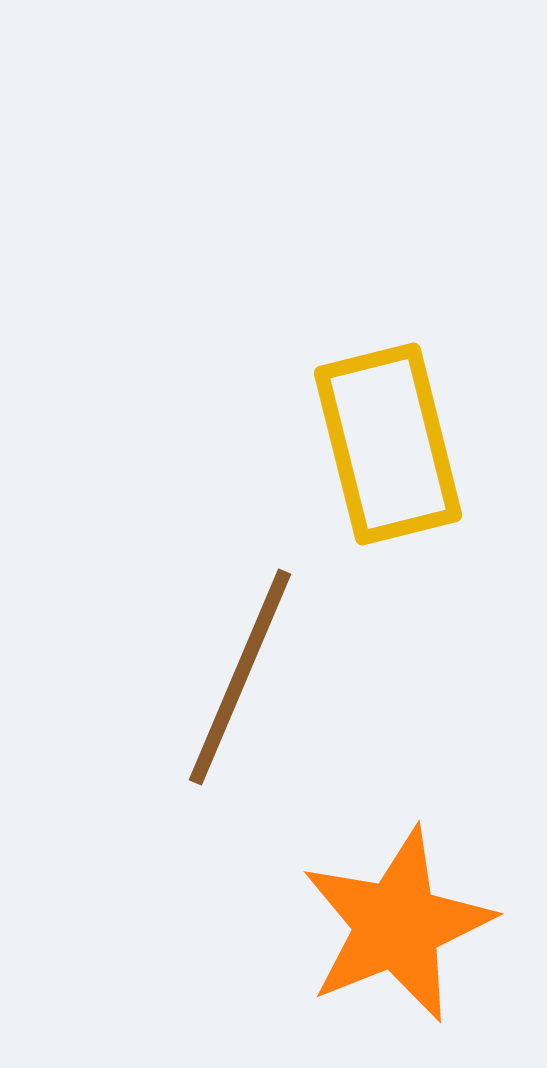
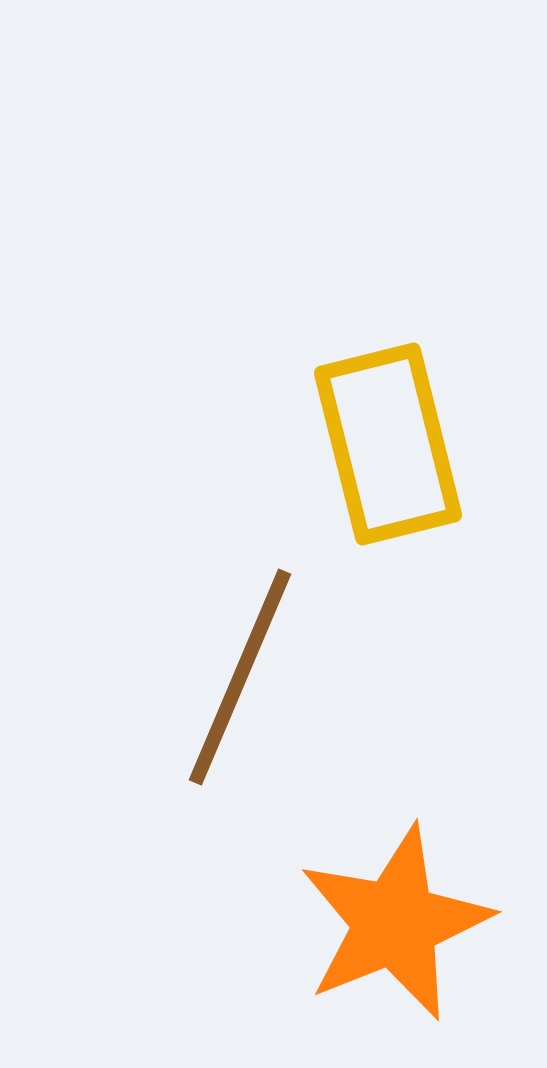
orange star: moved 2 px left, 2 px up
